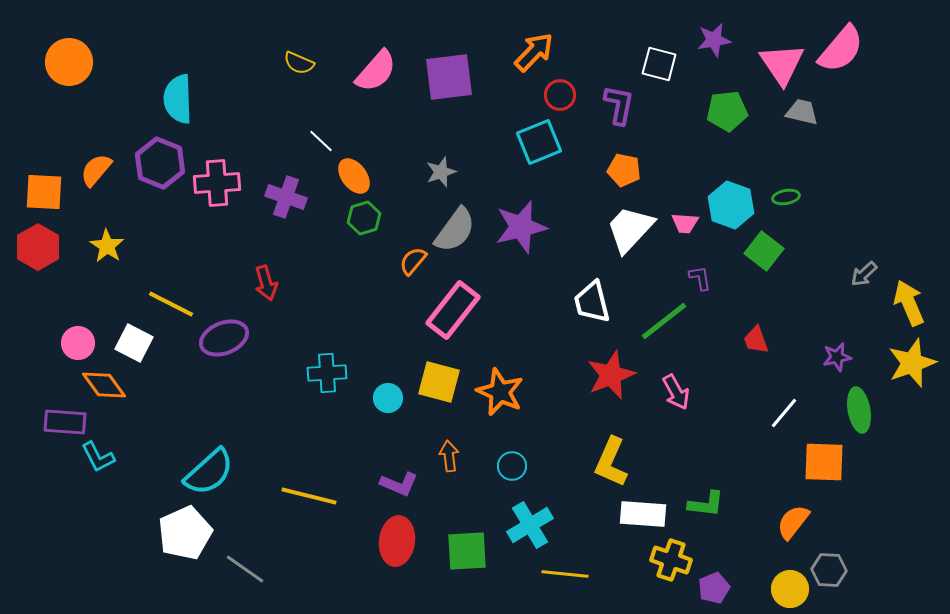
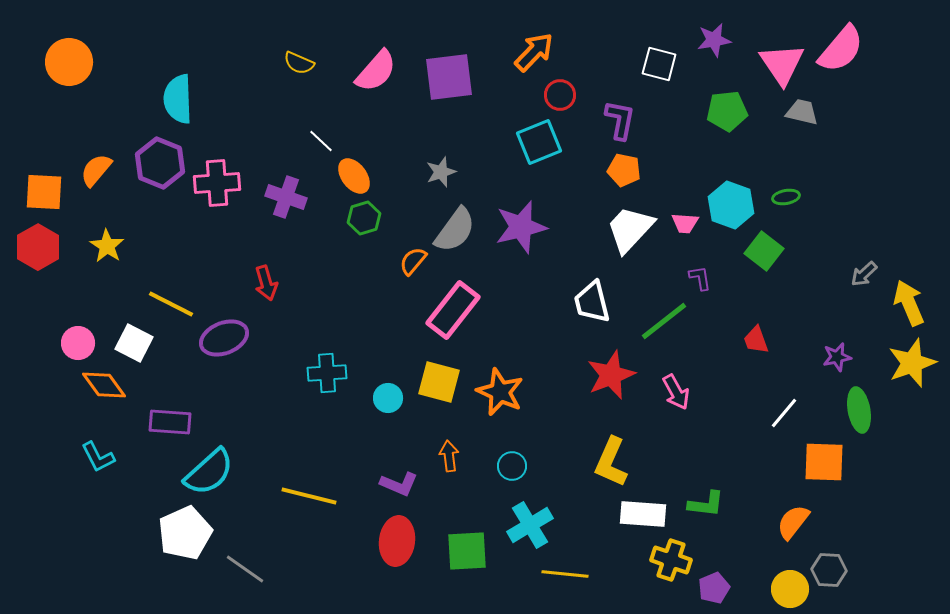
purple L-shape at (619, 105): moved 1 px right, 15 px down
purple rectangle at (65, 422): moved 105 px right
